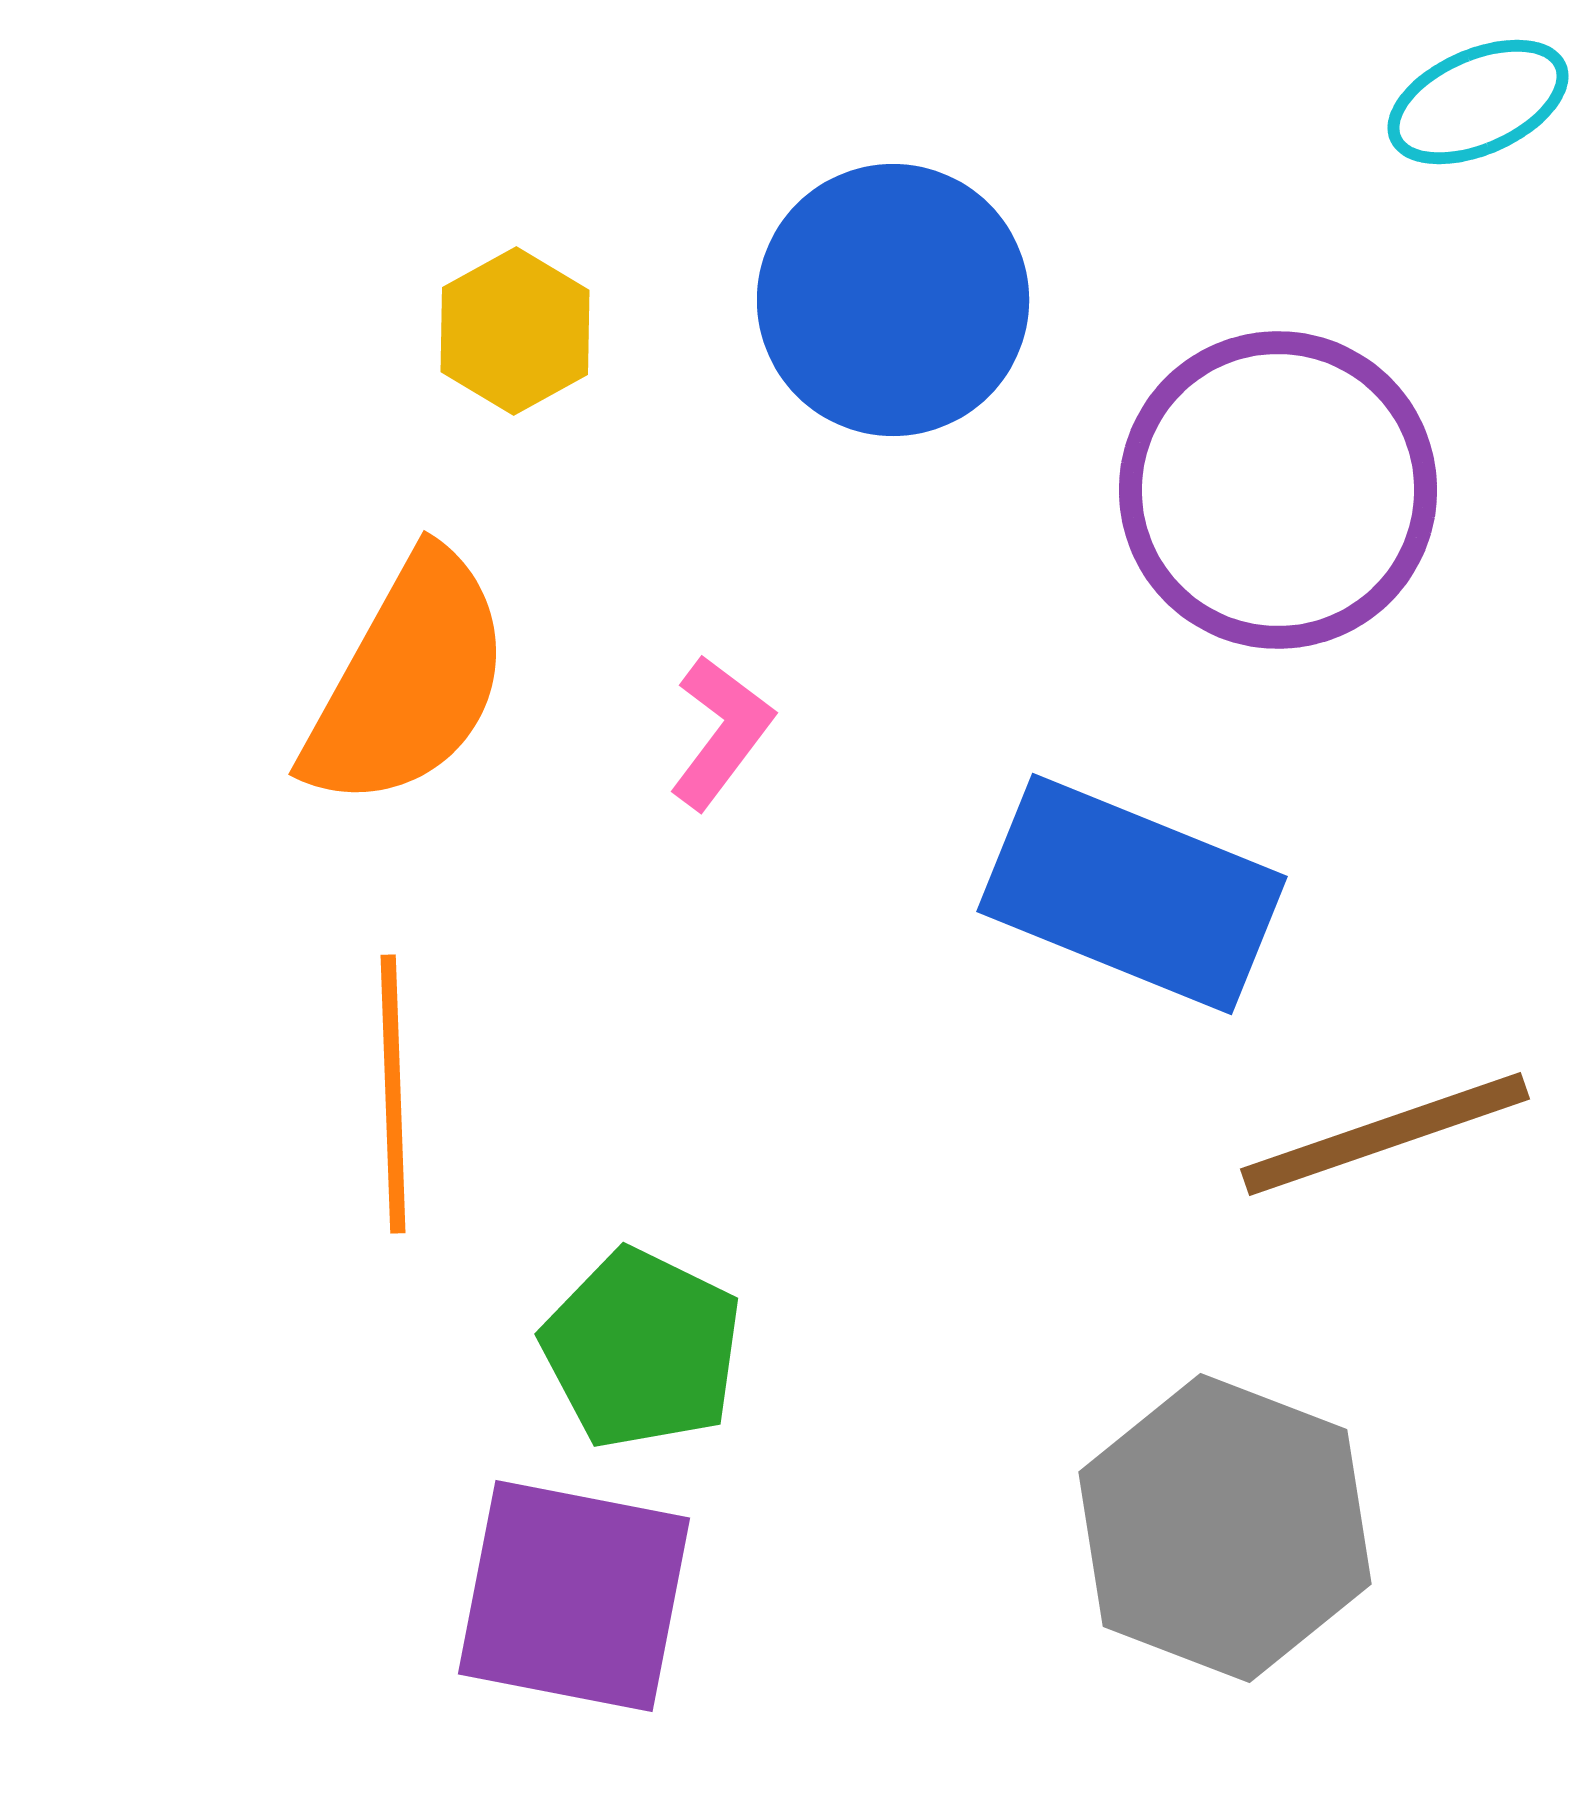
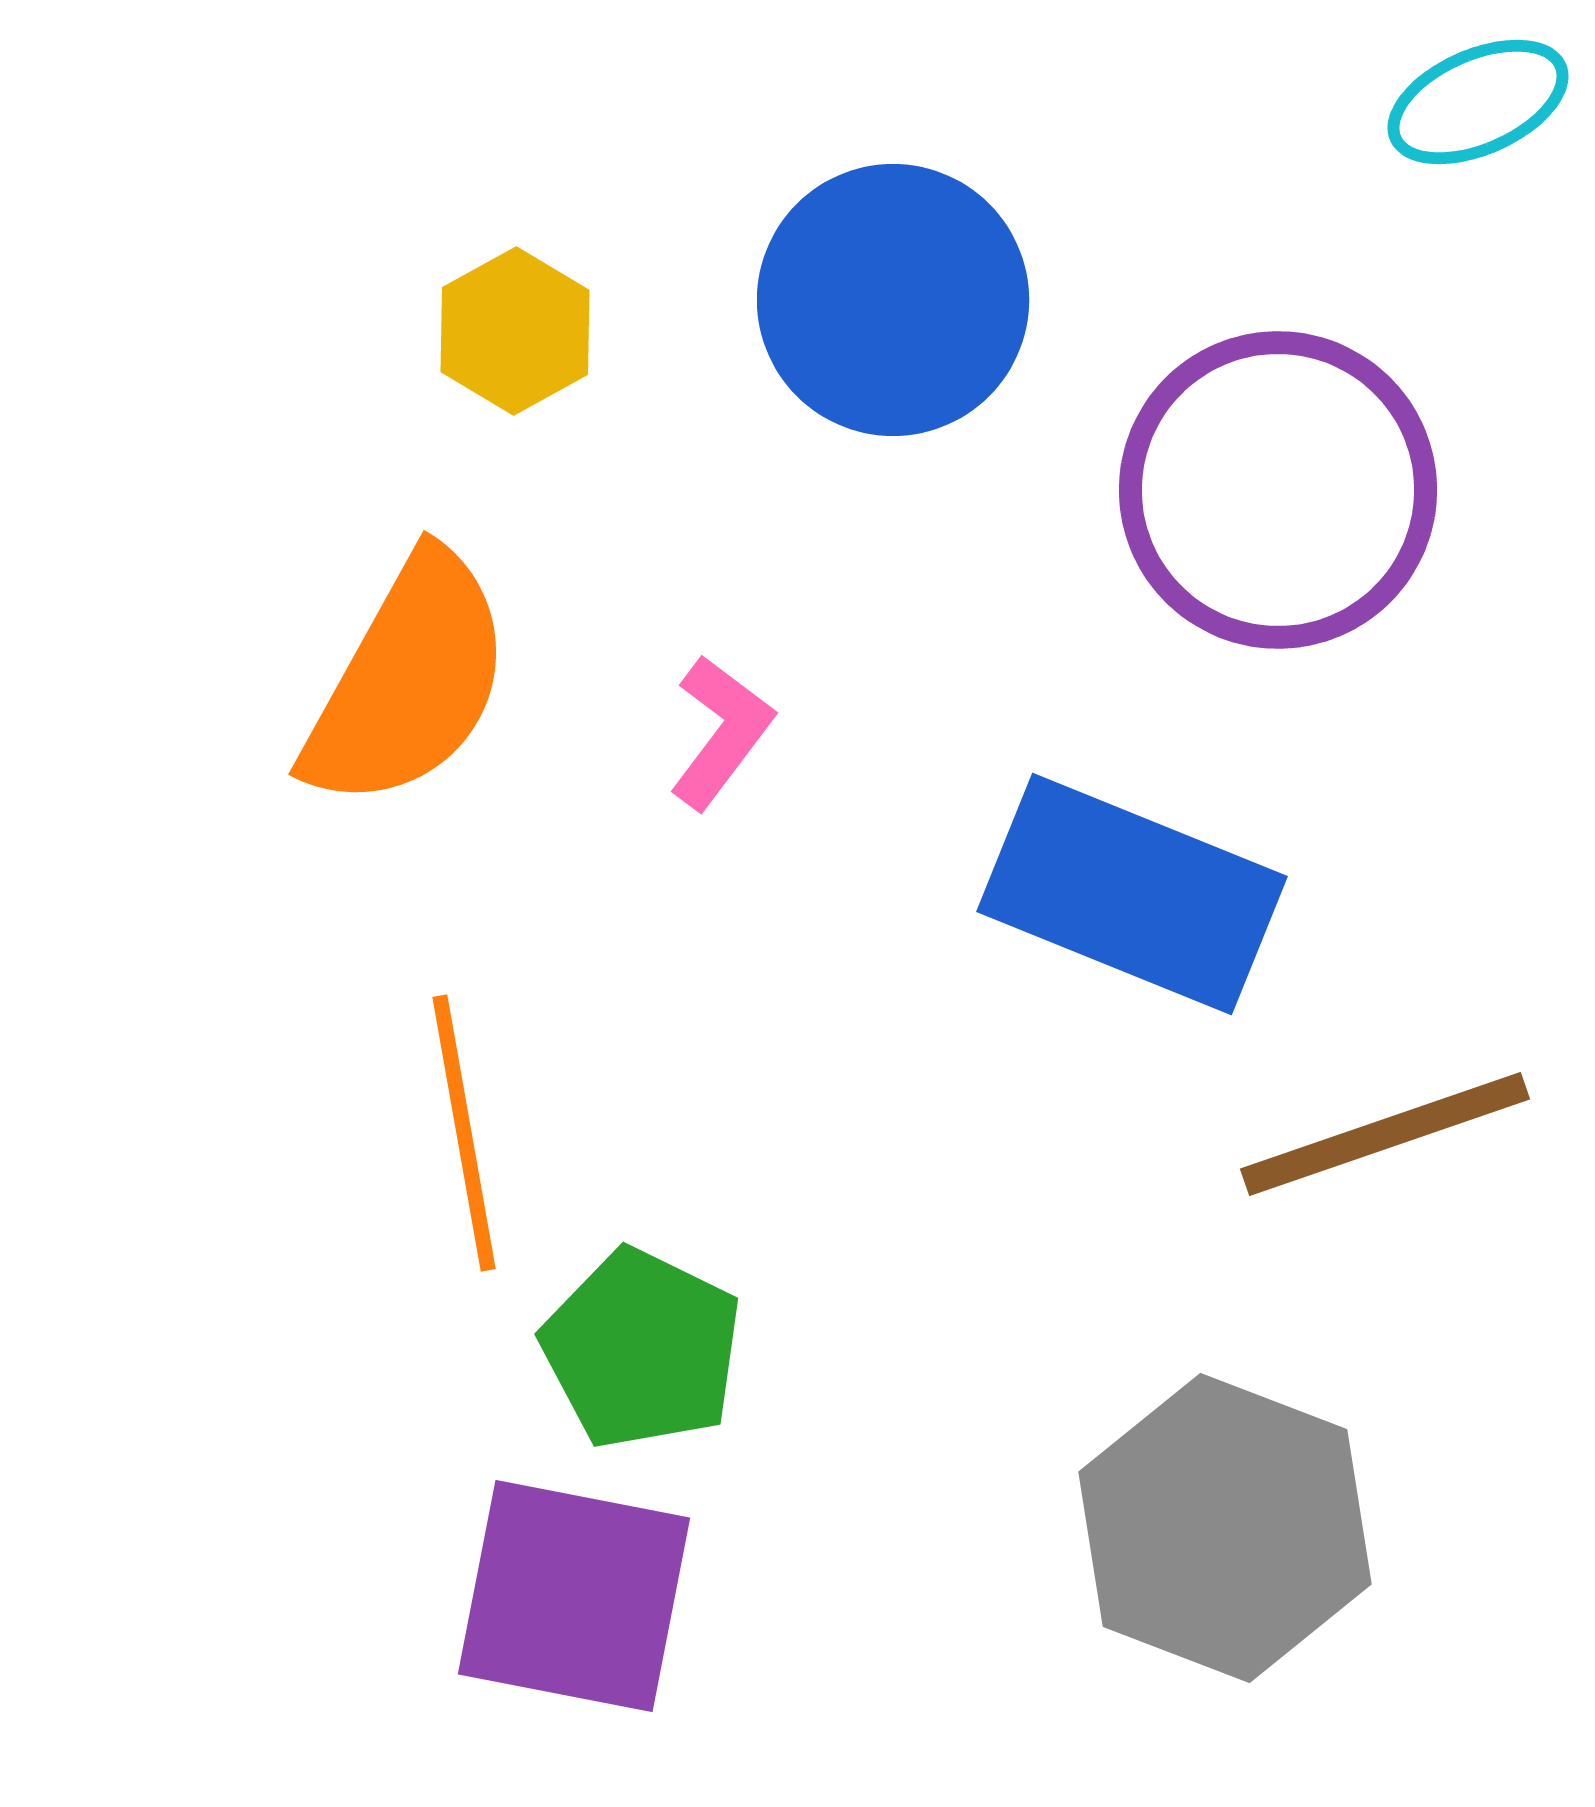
orange line: moved 71 px right, 39 px down; rotated 8 degrees counterclockwise
